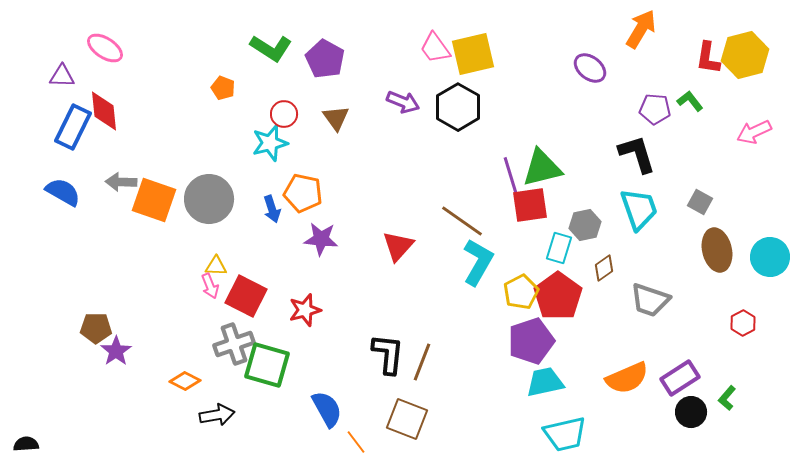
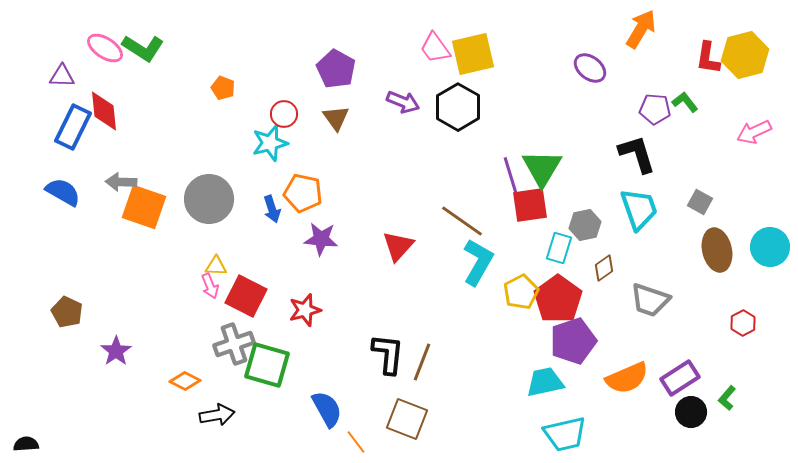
green L-shape at (271, 48): moved 128 px left
purple pentagon at (325, 59): moved 11 px right, 10 px down
green L-shape at (690, 101): moved 5 px left, 1 px down
green triangle at (542, 168): rotated 45 degrees counterclockwise
orange square at (154, 200): moved 10 px left, 7 px down
cyan circle at (770, 257): moved 10 px up
red pentagon at (558, 296): moved 3 px down
brown pentagon at (96, 328): moved 29 px left, 16 px up; rotated 24 degrees clockwise
purple pentagon at (531, 341): moved 42 px right
